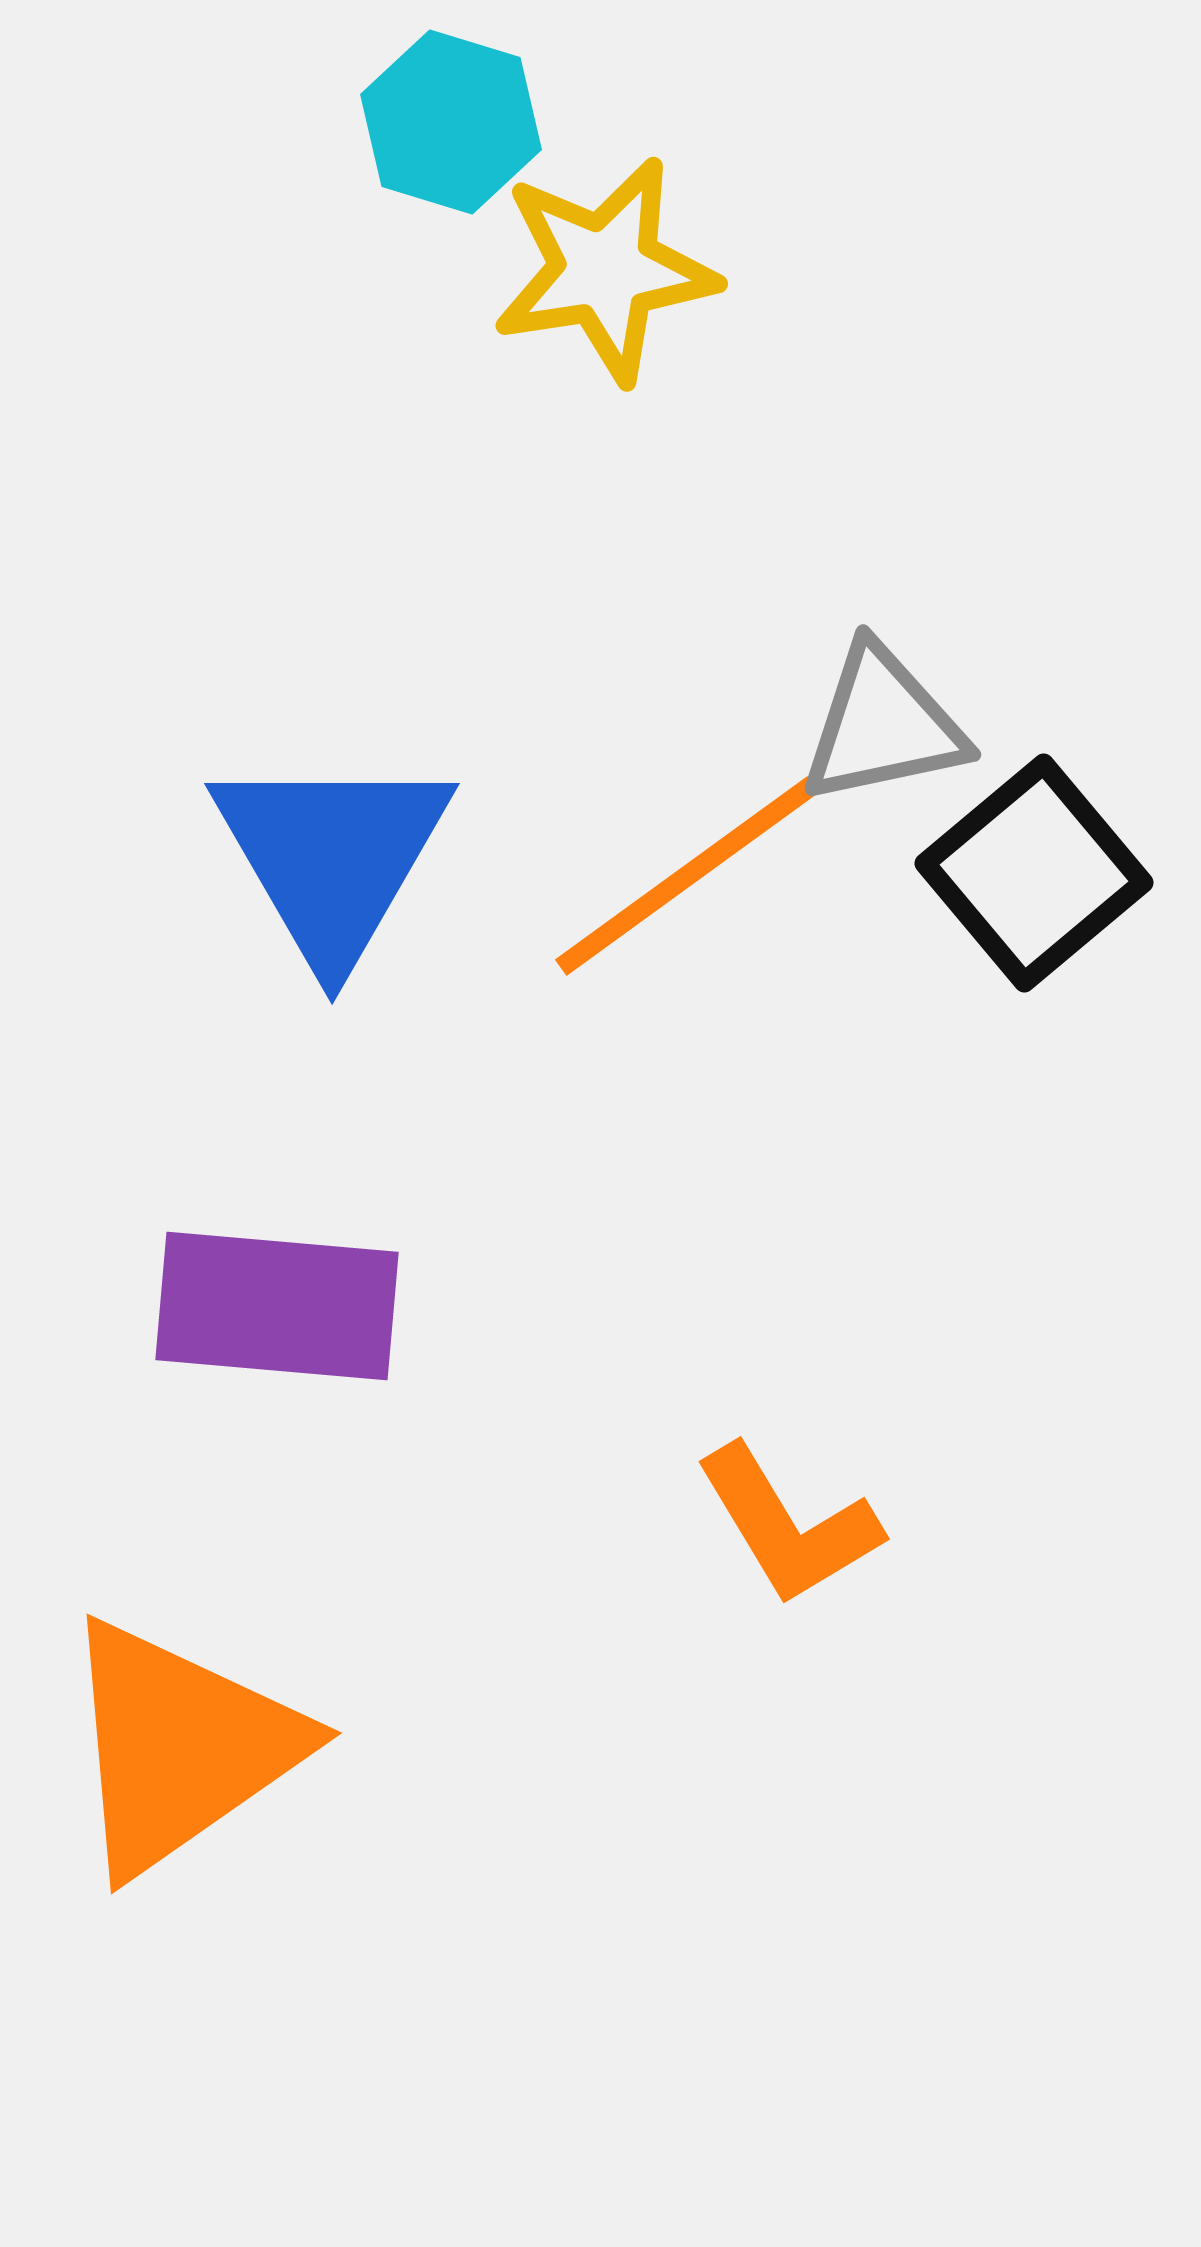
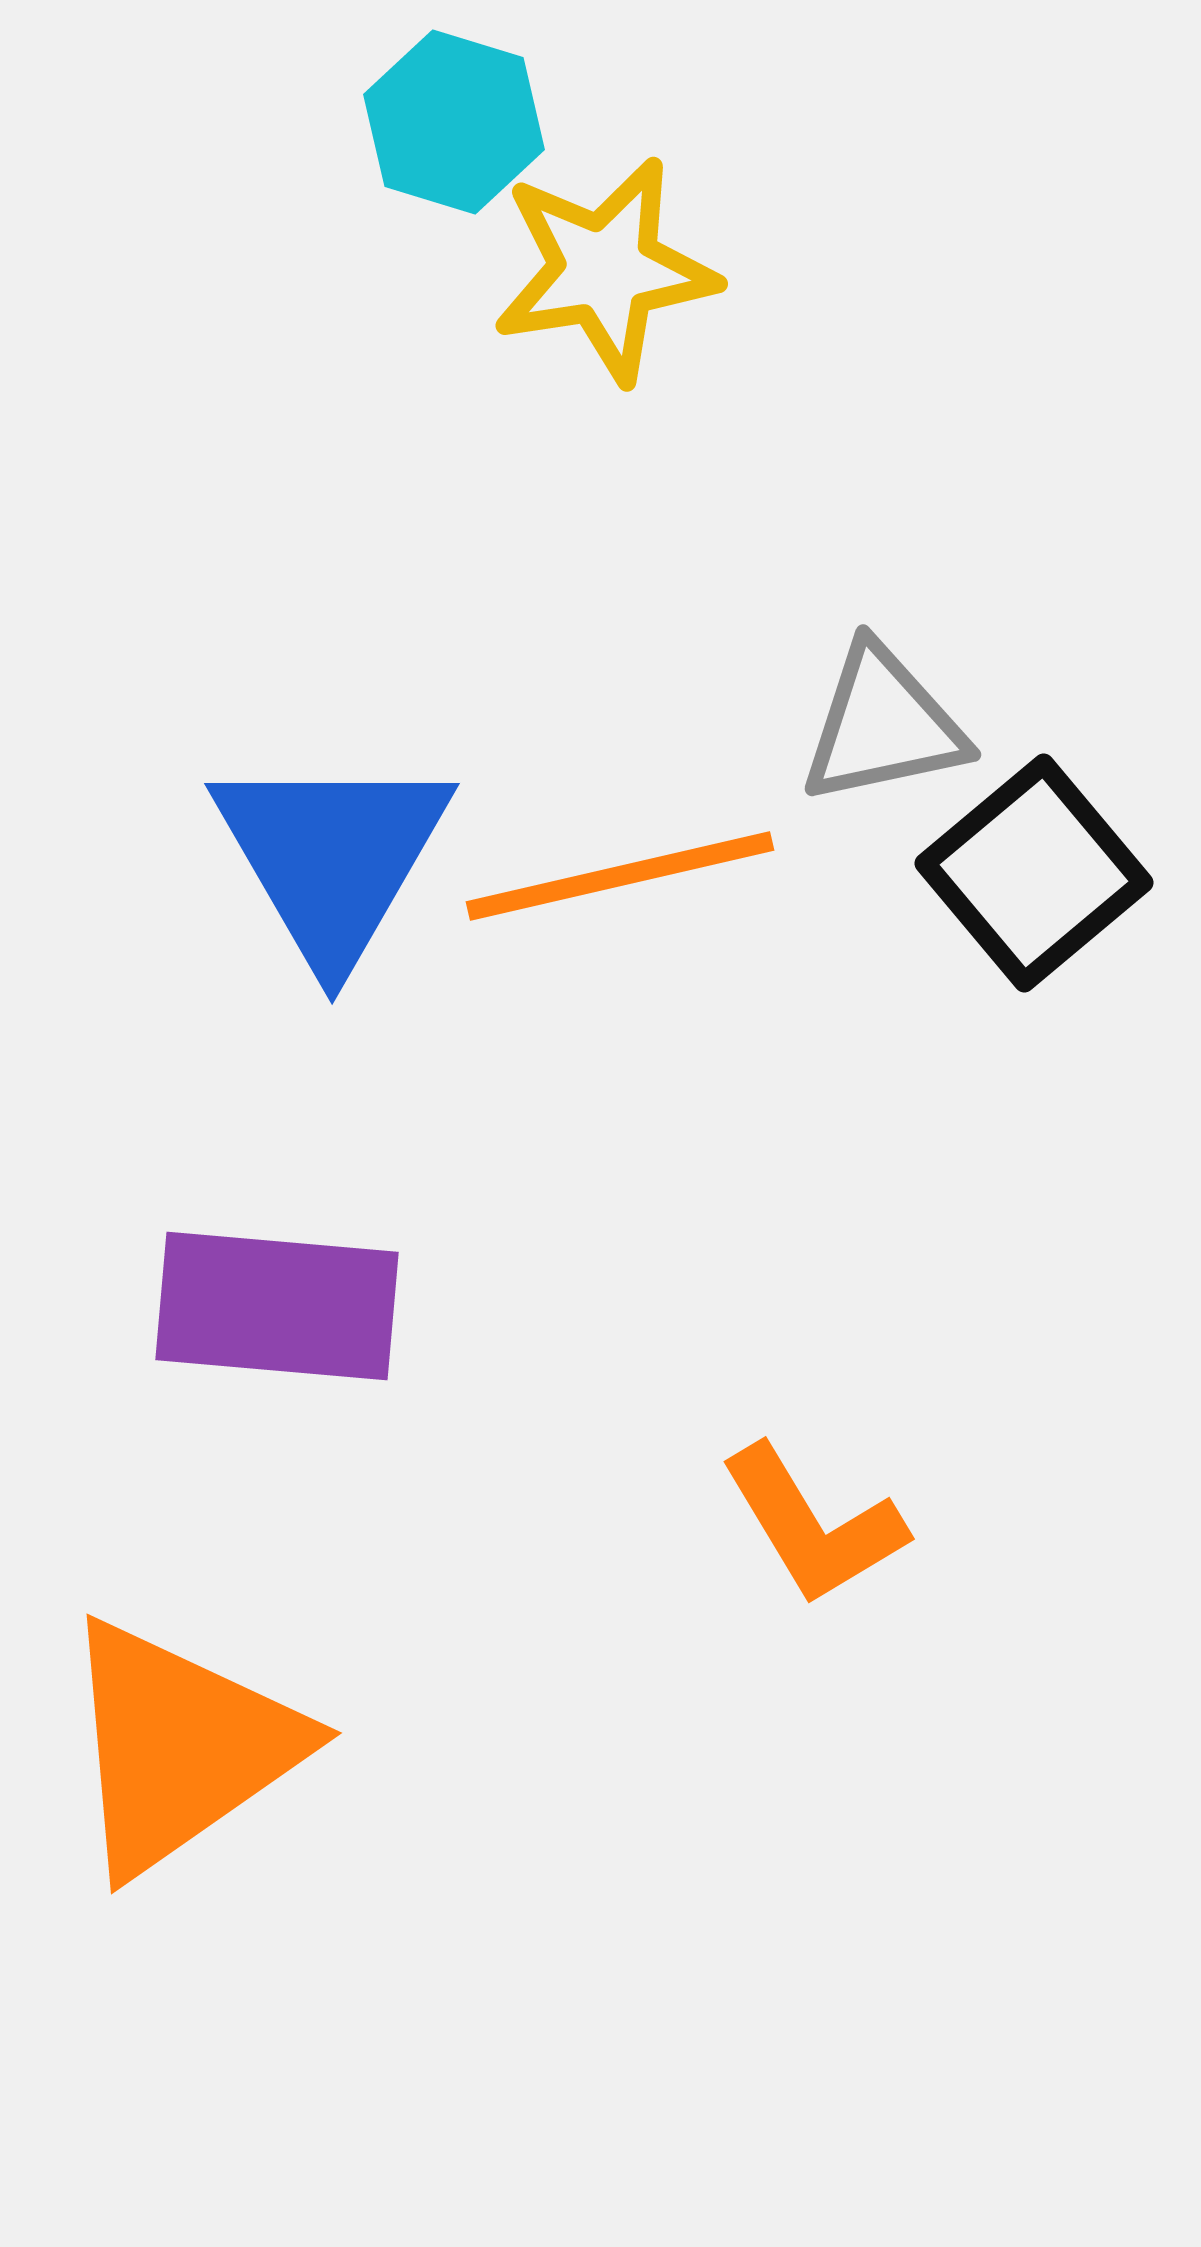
cyan hexagon: moved 3 px right
orange line: moved 67 px left; rotated 23 degrees clockwise
orange L-shape: moved 25 px right
